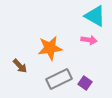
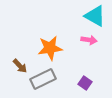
gray rectangle: moved 16 px left
